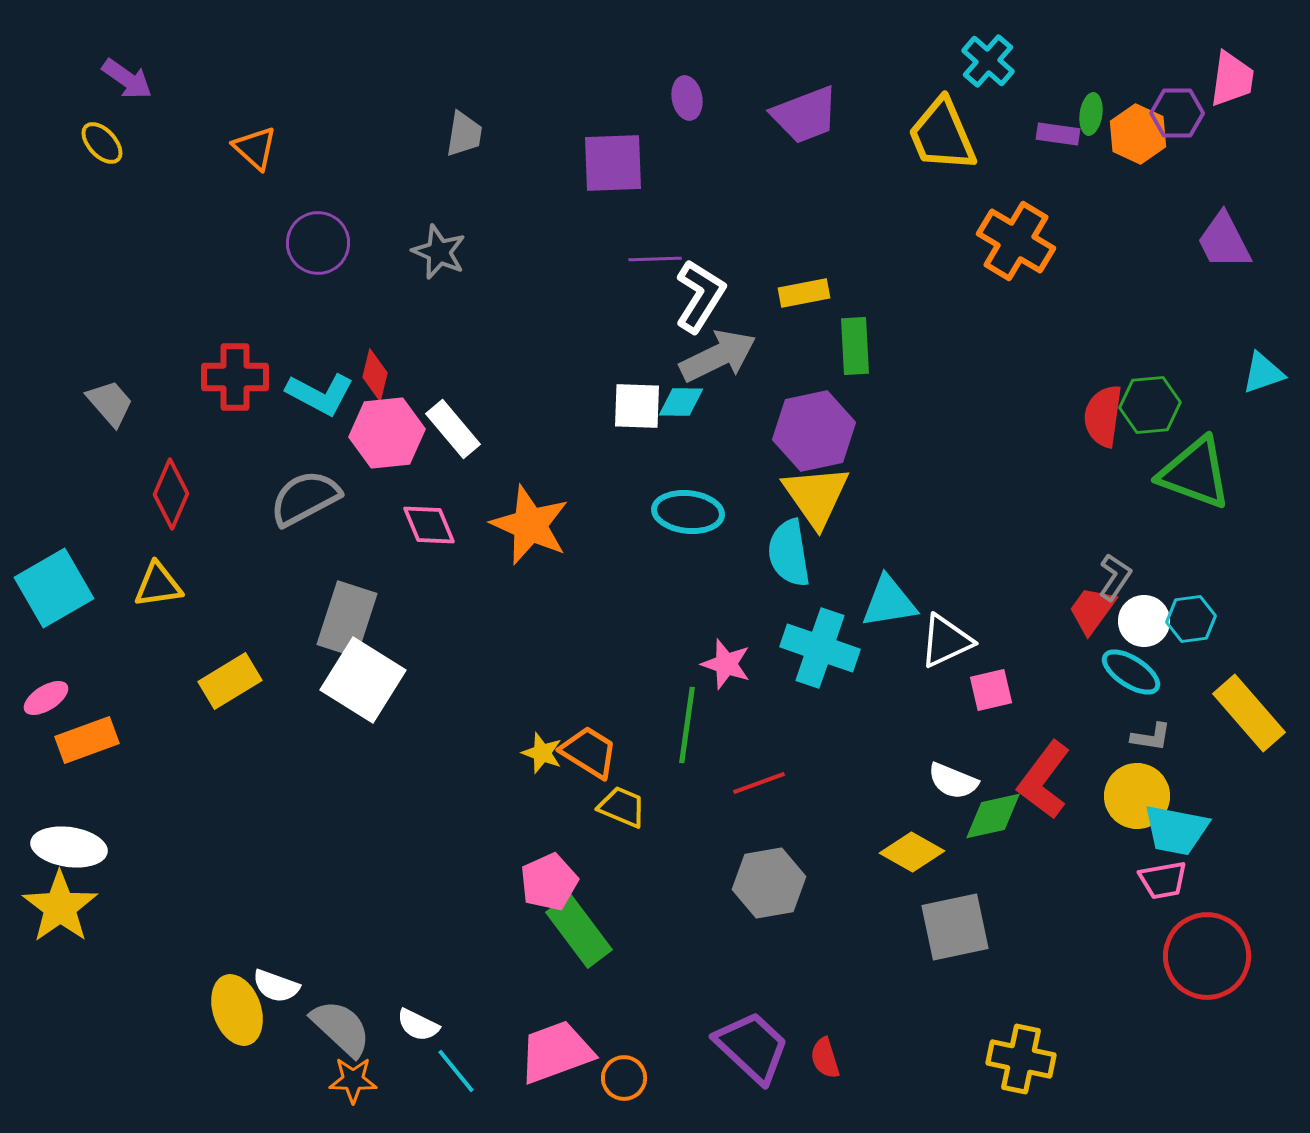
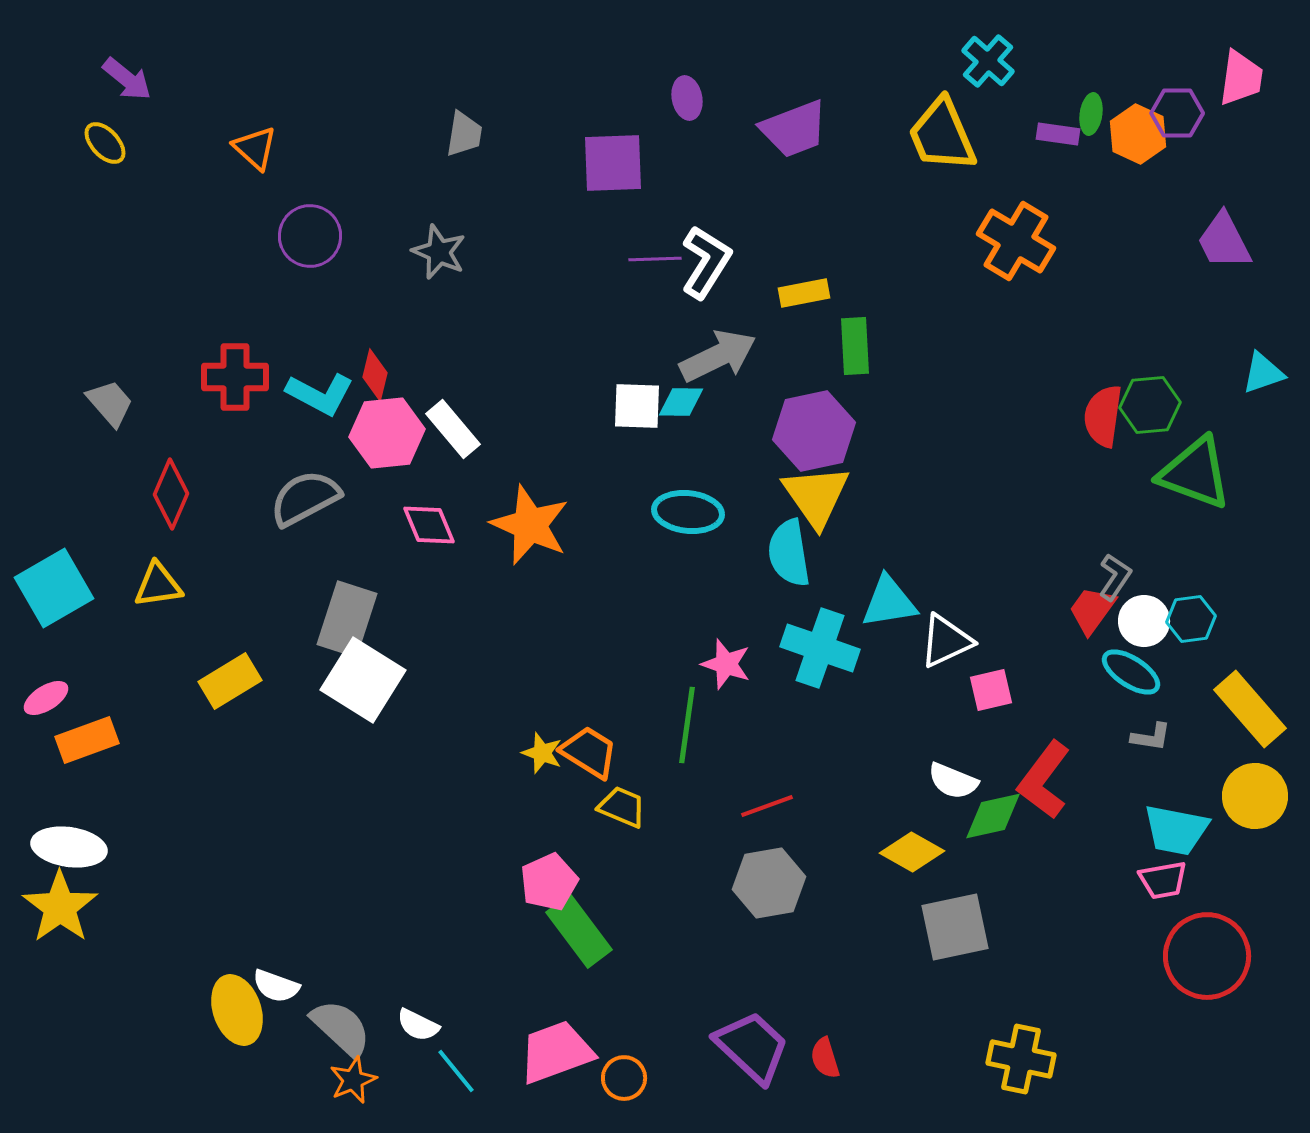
purple arrow at (127, 79): rotated 4 degrees clockwise
pink trapezoid at (1232, 79): moved 9 px right, 1 px up
purple trapezoid at (805, 115): moved 11 px left, 14 px down
yellow ellipse at (102, 143): moved 3 px right
purple circle at (318, 243): moved 8 px left, 7 px up
white L-shape at (700, 296): moved 6 px right, 34 px up
yellow rectangle at (1249, 713): moved 1 px right, 4 px up
red line at (759, 783): moved 8 px right, 23 px down
yellow circle at (1137, 796): moved 118 px right
orange star at (353, 1080): rotated 24 degrees counterclockwise
